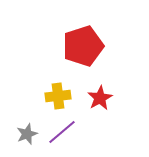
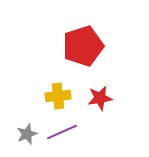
red star: rotated 20 degrees clockwise
purple line: rotated 16 degrees clockwise
